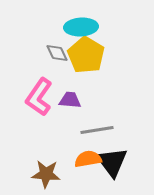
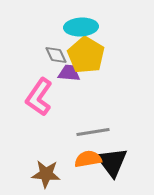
gray diamond: moved 1 px left, 2 px down
purple trapezoid: moved 1 px left, 27 px up
gray line: moved 4 px left, 2 px down
